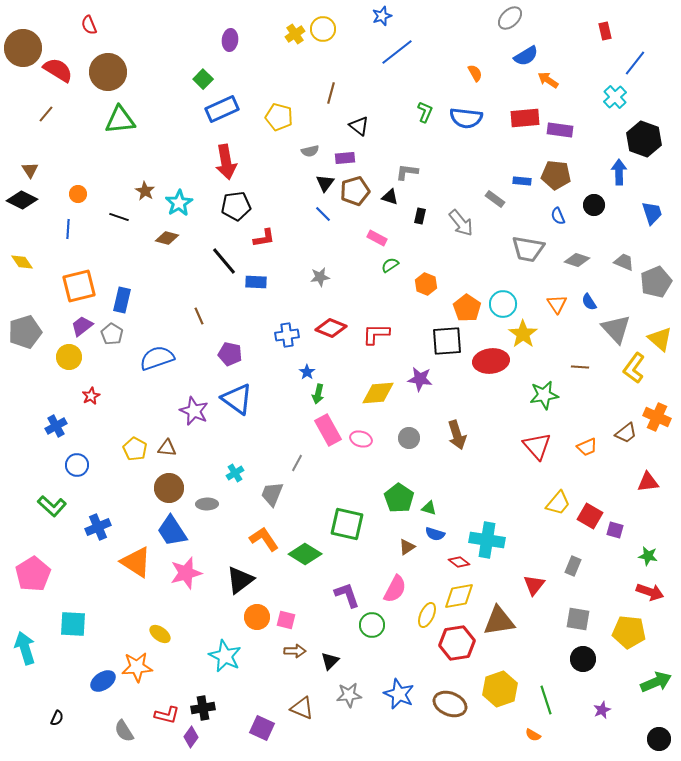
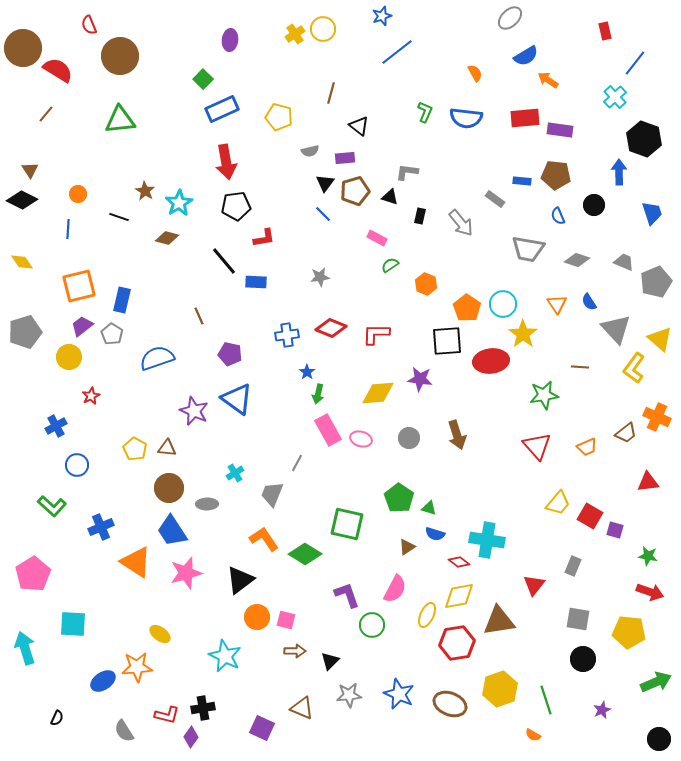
brown circle at (108, 72): moved 12 px right, 16 px up
blue cross at (98, 527): moved 3 px right
